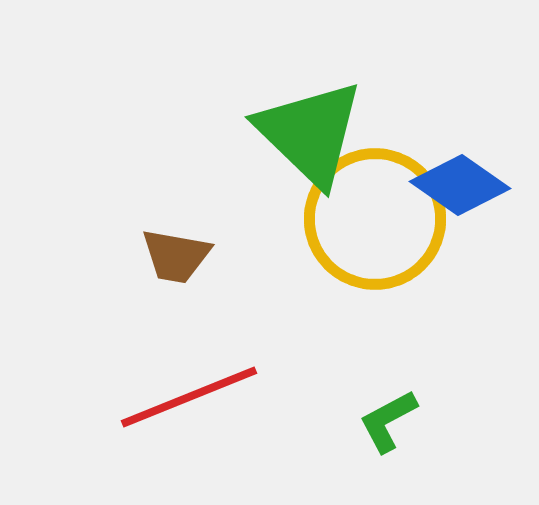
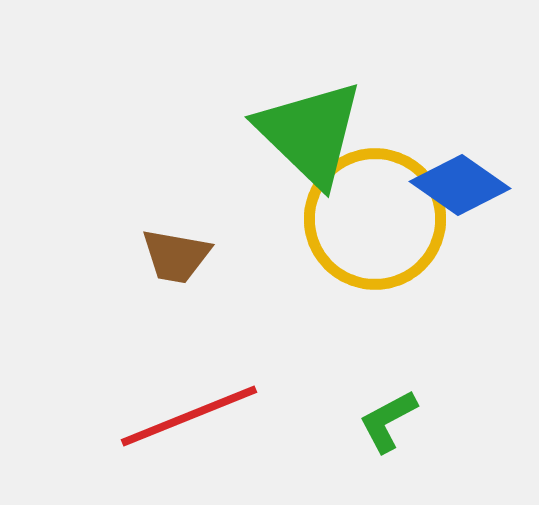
red line: moved 19 px down
